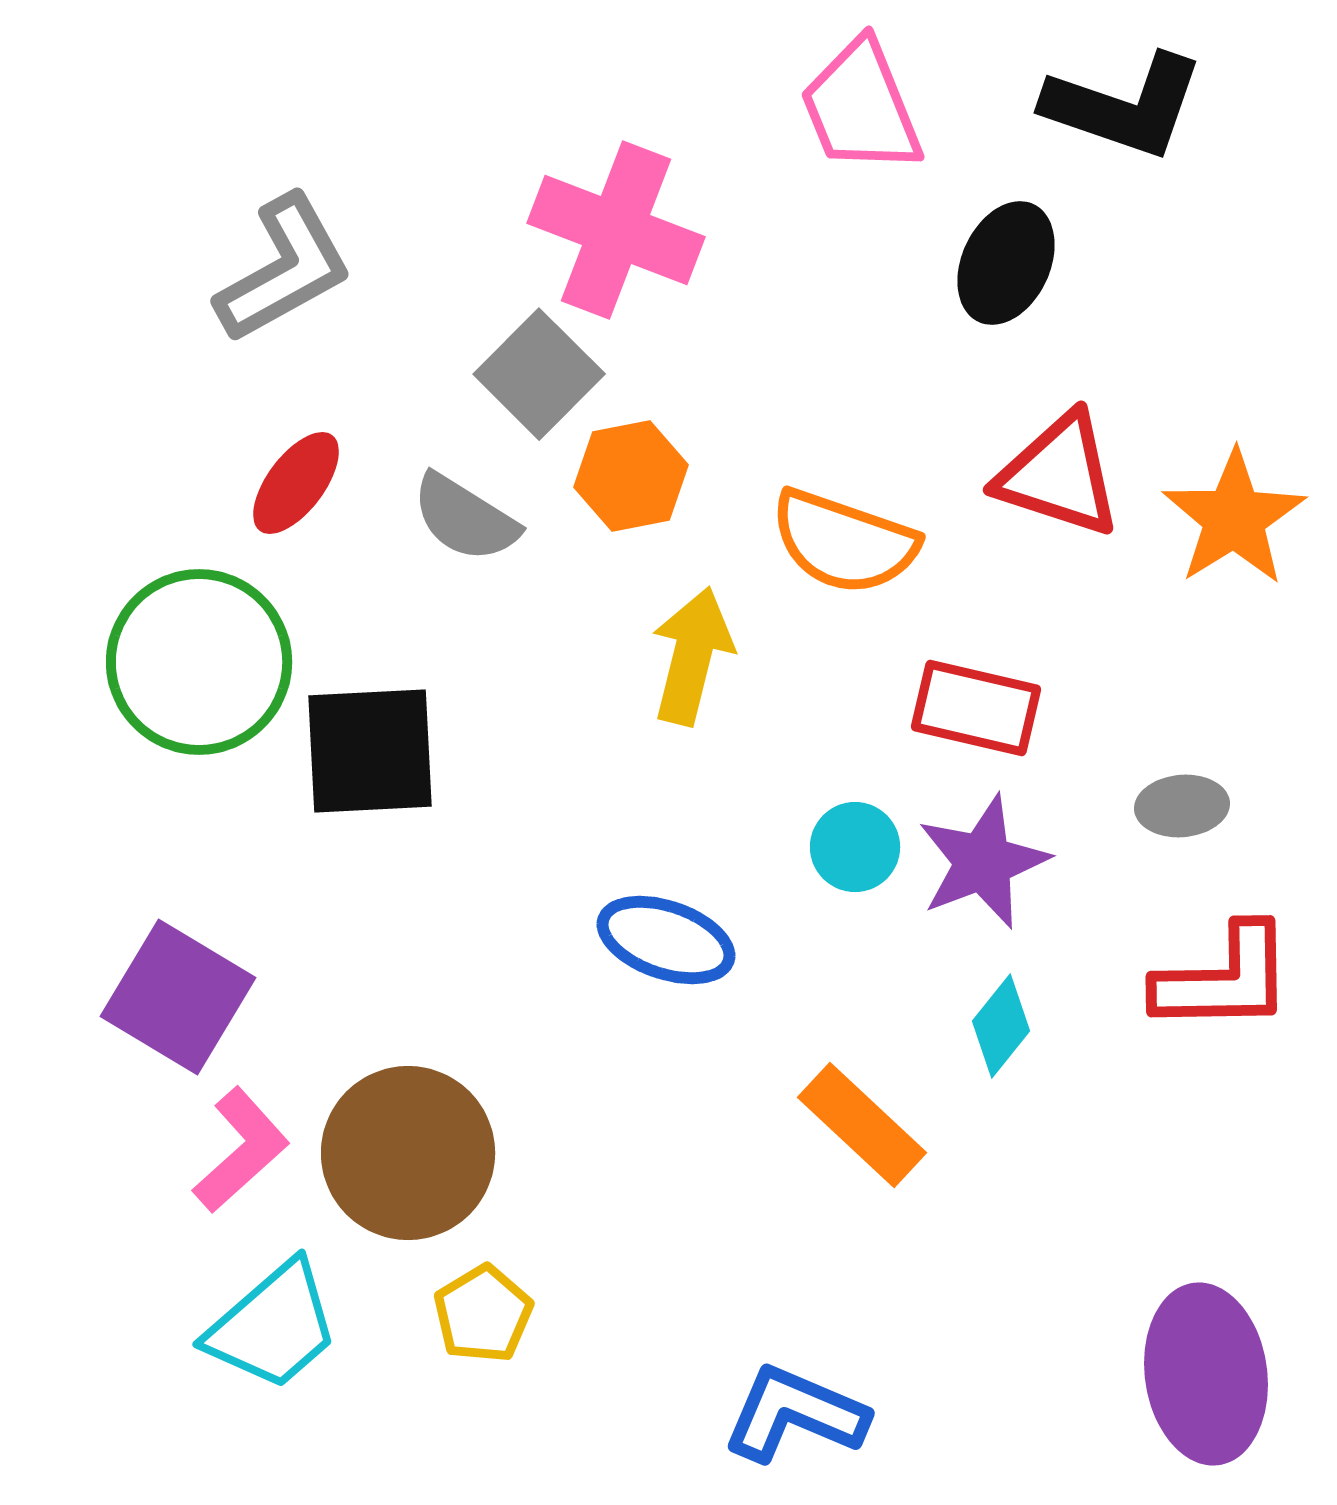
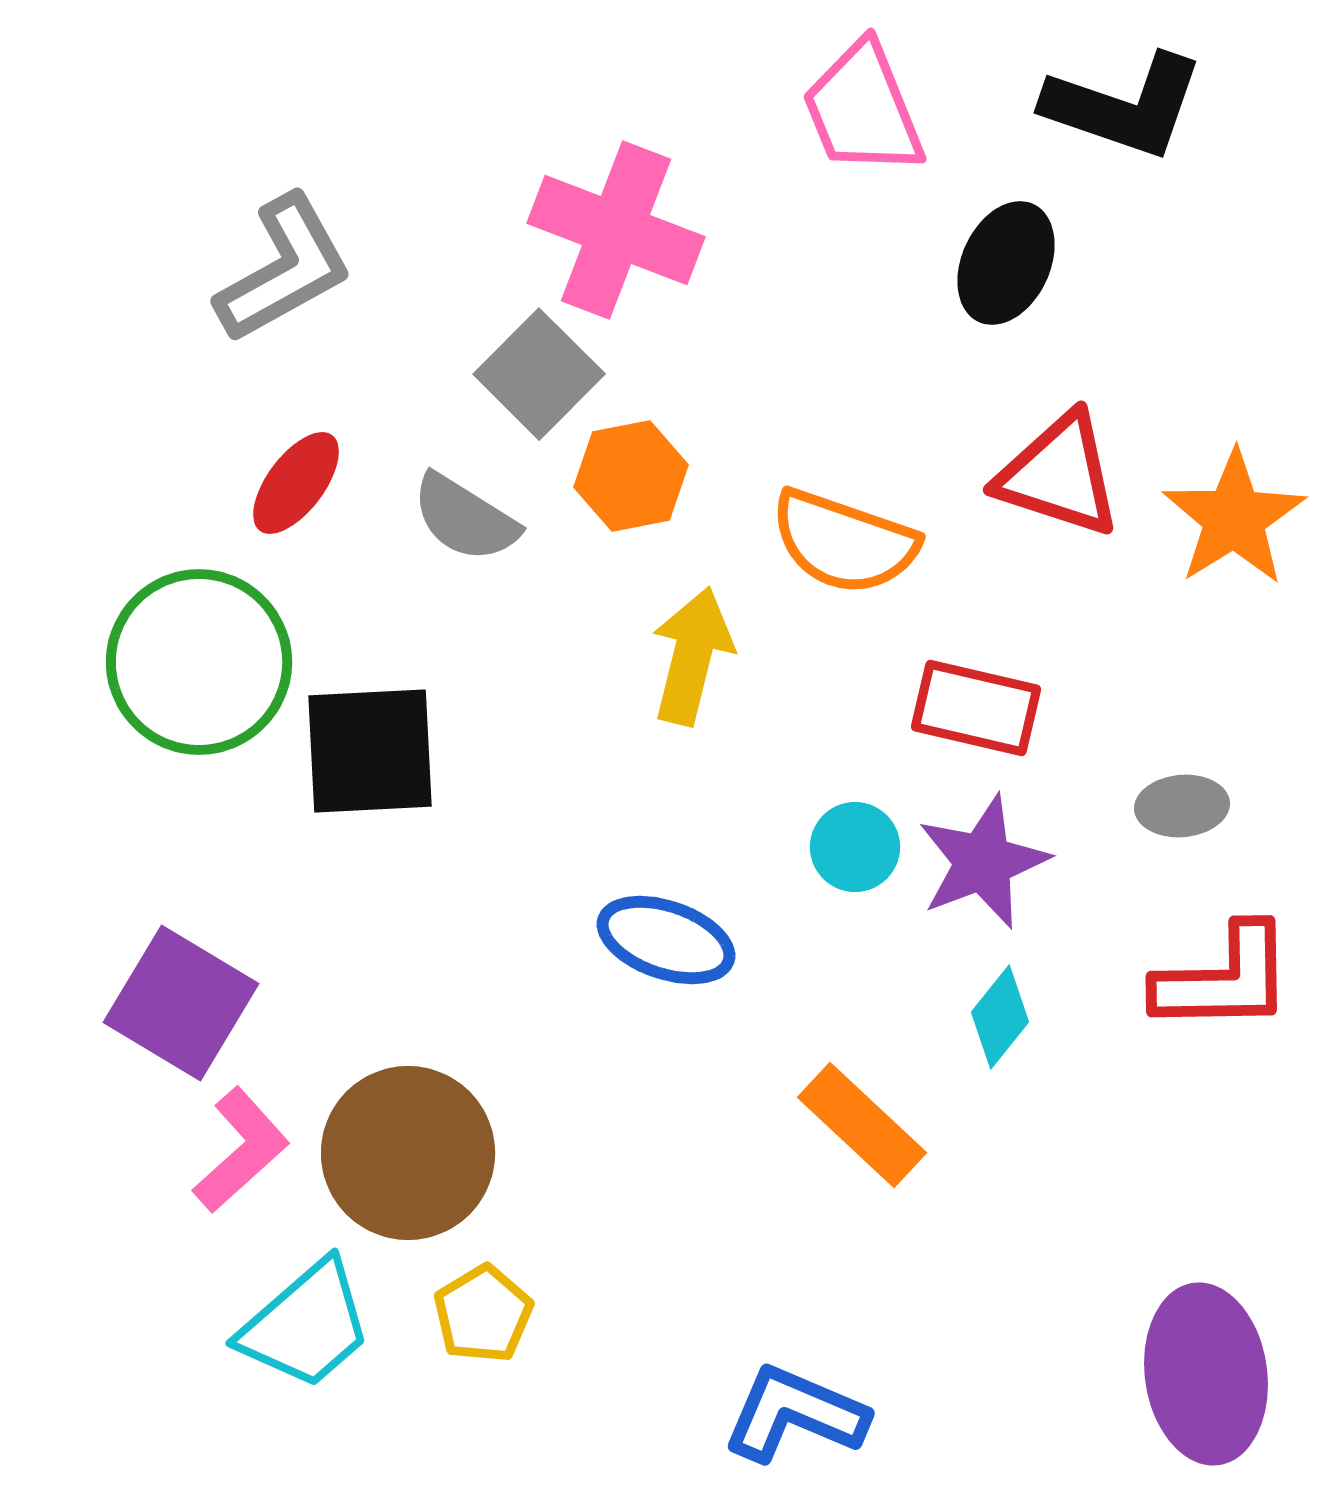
pink trapezoid: moved 2 px right, 2 px down
purple square: moved 3 px right, 6 px down
cyan diamond: moved 1 px left, 9 px up
cyan trapezoid: moved 33 px right, 1 px up
